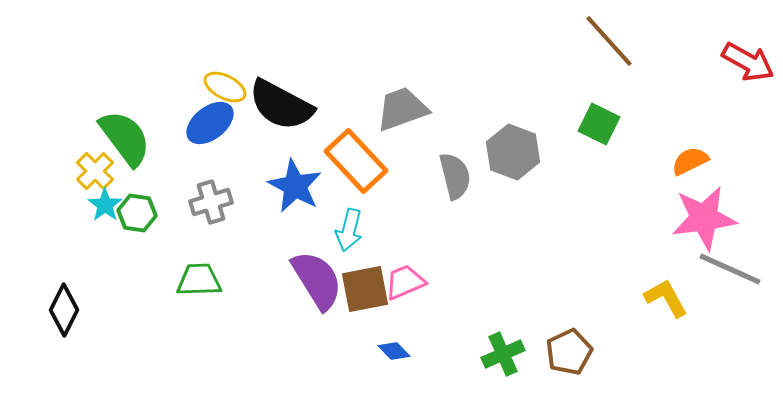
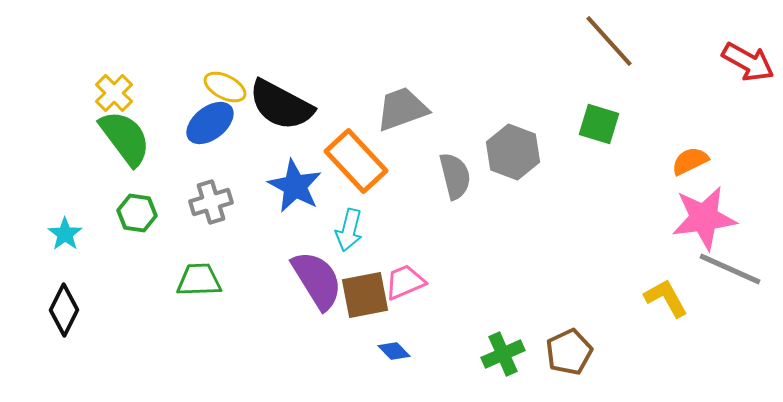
green square: rotated 9 degrees counterclockwise
yellow cross: moved 19 px right, 78 px up
cyan star: moved 40 px left, 29 px down
brown square: moved 6 px down
